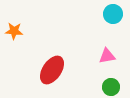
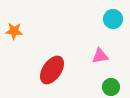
cyan circle: moved 5 px down
pink triangle: moved 7 px left
